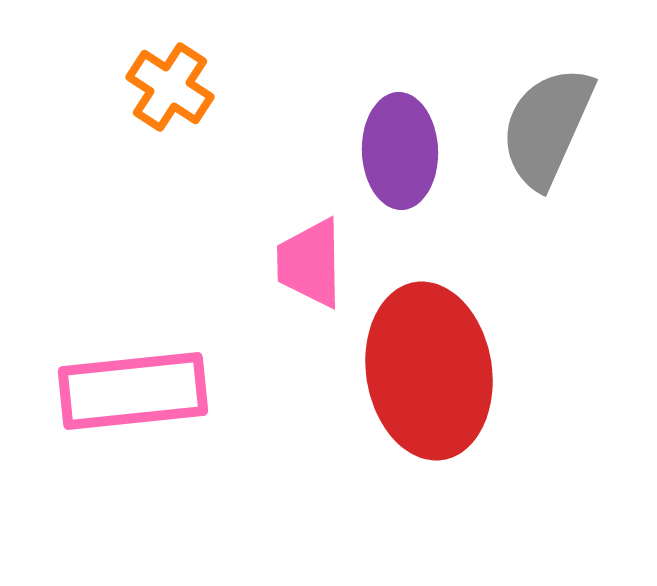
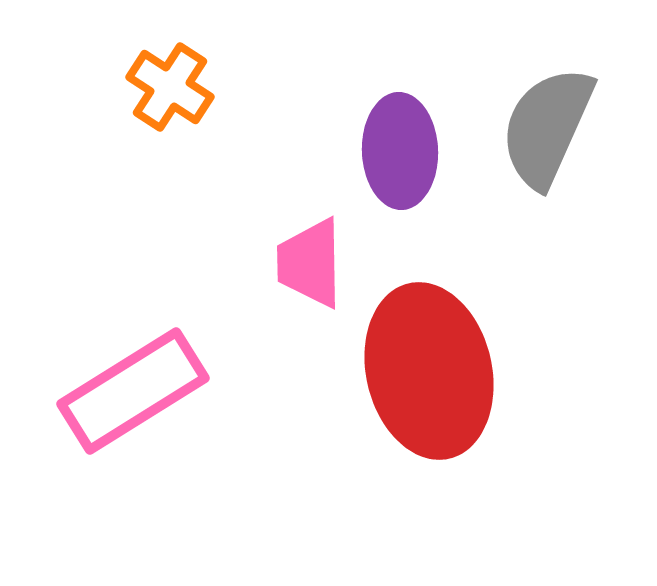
red ellipse: rotated 4 degrees counterclockwise
pink rectangle: rotated 26 degrees counterclockwise
